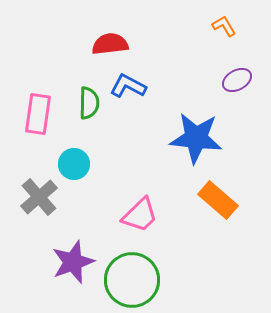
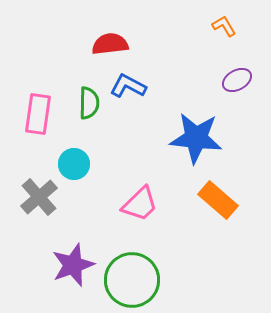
pink trapezoid: moved 11 px up
purple star: moved 3 px down
